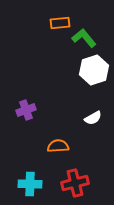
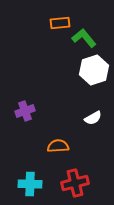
purple cross: moved 1 px left, 1 px down
